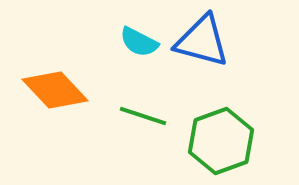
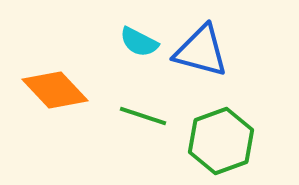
blue triangle: moved 1 px left, 10 px down
